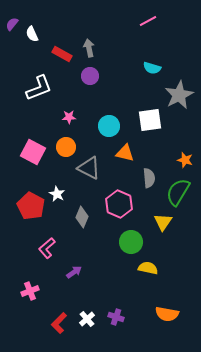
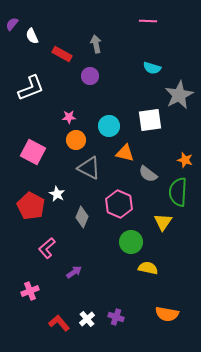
pink line: rotated 30 degrees clockwise
white semicircle: moved 2 px down
gray arrow: moved 7 px right, 4 px up
white L-shape: moved 8 px left
orange circle: moved 10 px right, 7 px up
gray semicircle: moved 1 px left, 4 px up; rotated 132 degrees clockwise
green semicircle: rotated 28 degrees counterclockwise
red L-shape: rotated 95 degrees clockwise
